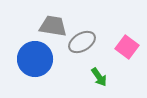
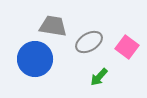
gray ellipse: moved 7 px right
green arrow: rotated 78 degrees clockwise
